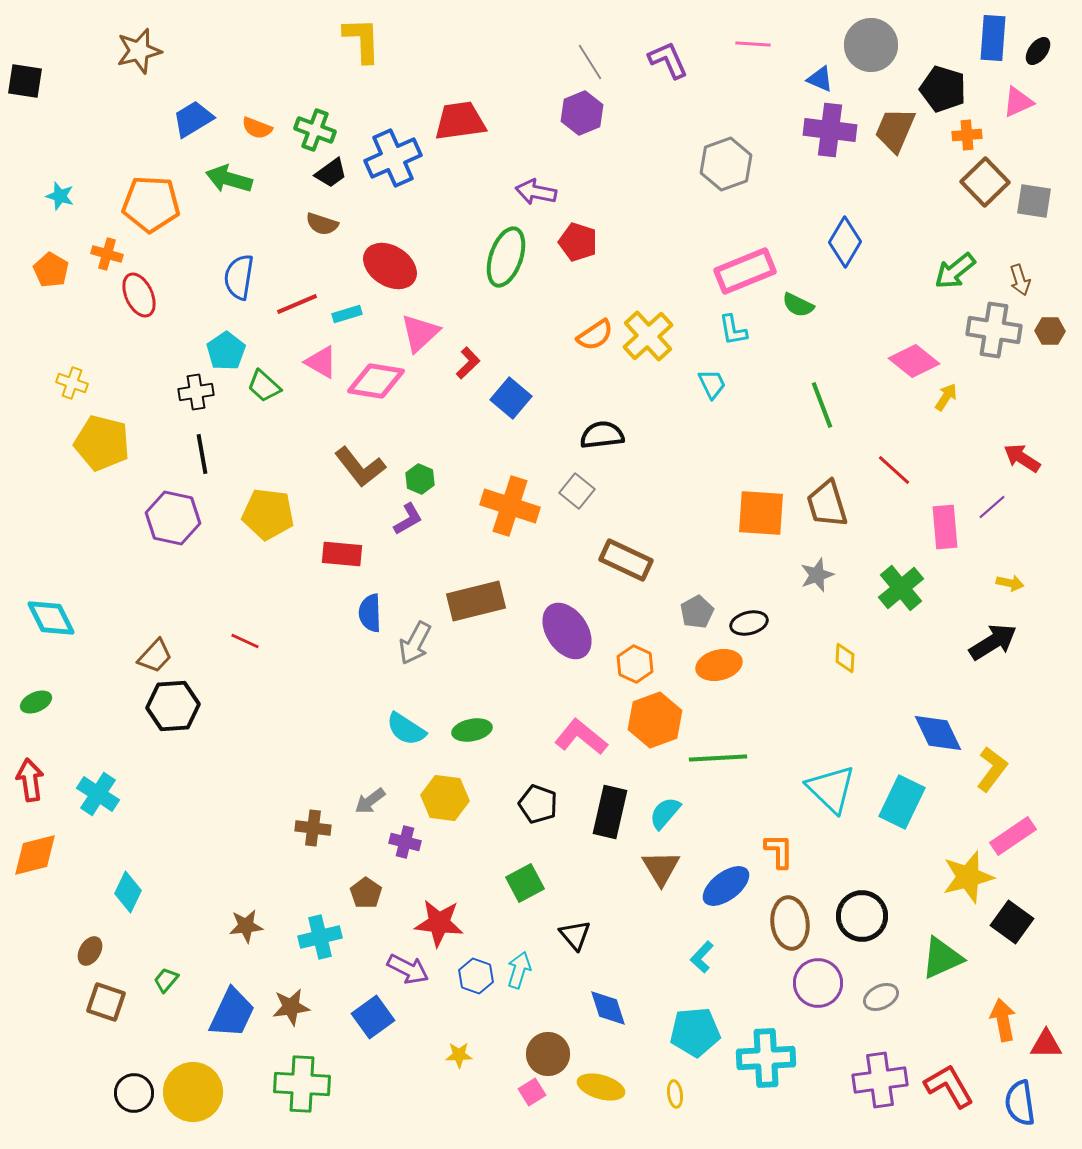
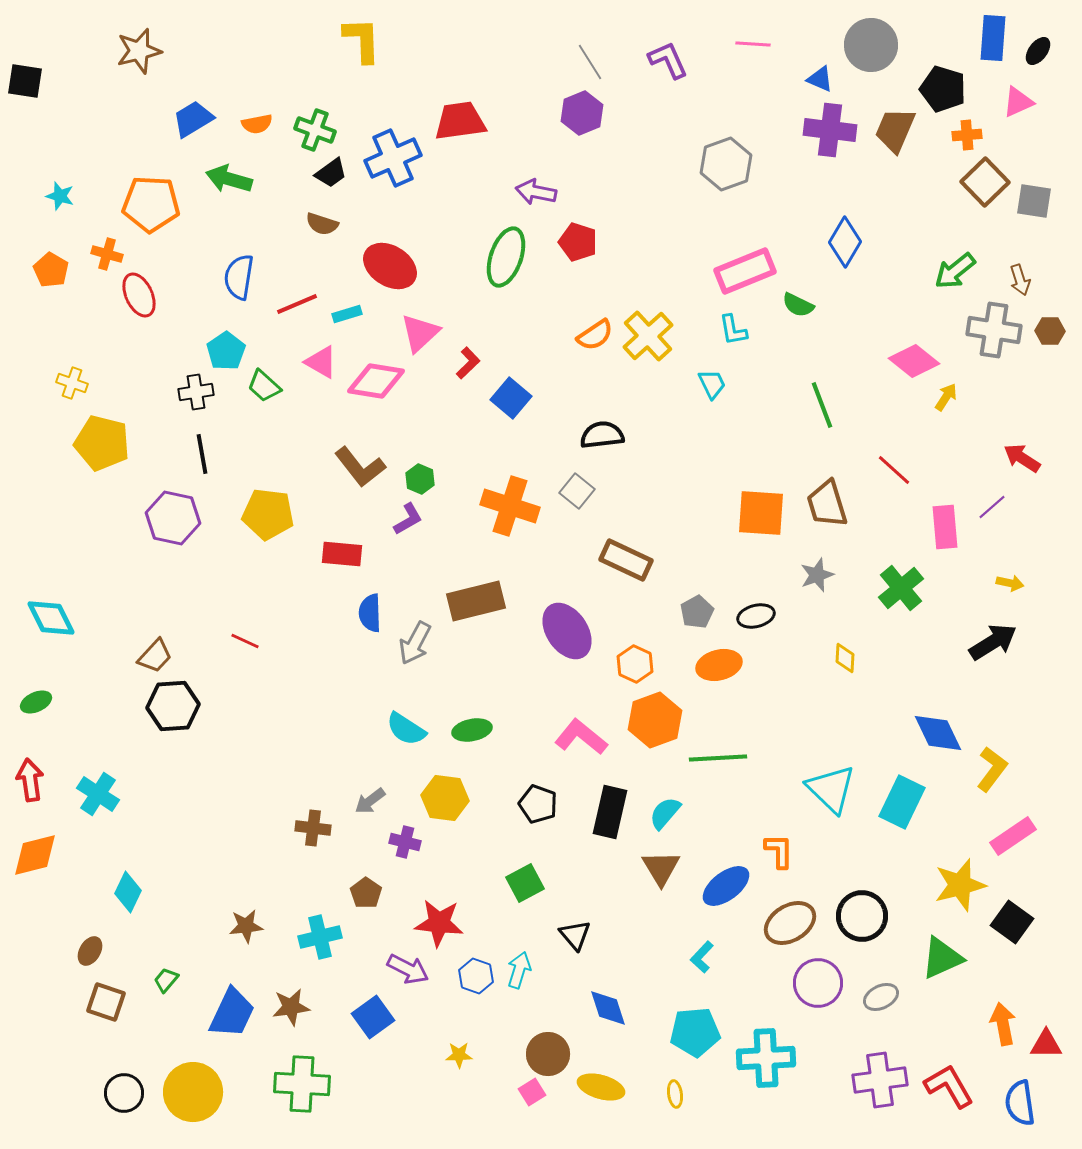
orange semicircle at (257, 128): moved 4 px up; rotated 32 degrees counterclockwise
black ellipse at (749, 623): moved 7 px right, 7 px up
yellow star at (968, 877): moved 8 px left, 8 px down
brown ellipse at (790, 923): rotated 66 degrees clockwise
orange arrow at (1003, 1020): moved 4 px down
black circle at (134, 1093): moved 10 px left
